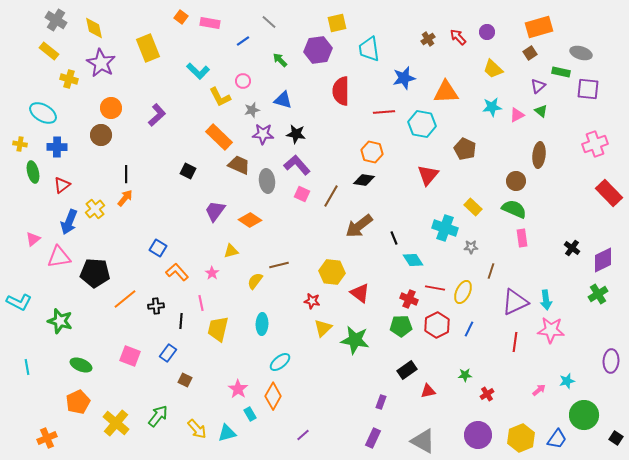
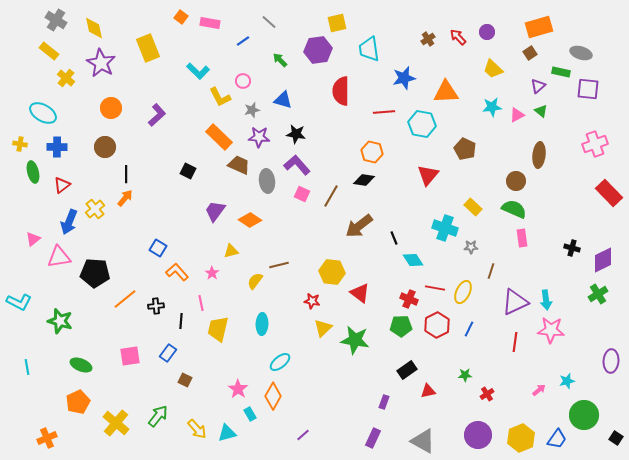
yellow cross at (69, 79): moved 3 px left, 1 px up; rotated 24 degrees clockwise
purple star at (263, 134): moved 4 px left, 3 px down
brown circle at (101, 135): moved 4 px right, 12 px down
black cross at (572, 248): rotated 21 degrees counterclockwise
pink square at (130, 356): rotated 30 degrees counterclockwise
purple rectangle at (381, 402): moved 3 px right
